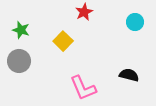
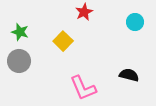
green star: moved 1 px left, 2 px down
